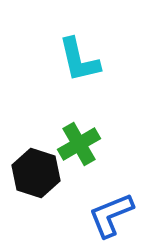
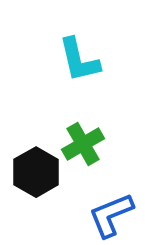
green cross: moved 4 px right
black hexagon: moved 1 px up; rotated 12 degrees clockwise
